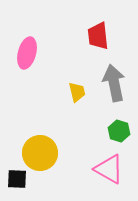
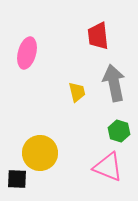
pink triangle: moved 1 px left, 2 px up; rotated 8 degrees counterclockwise
